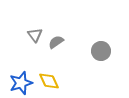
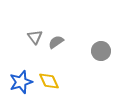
gray triangle: moved 2 px down
blue star: moved 1 px up
